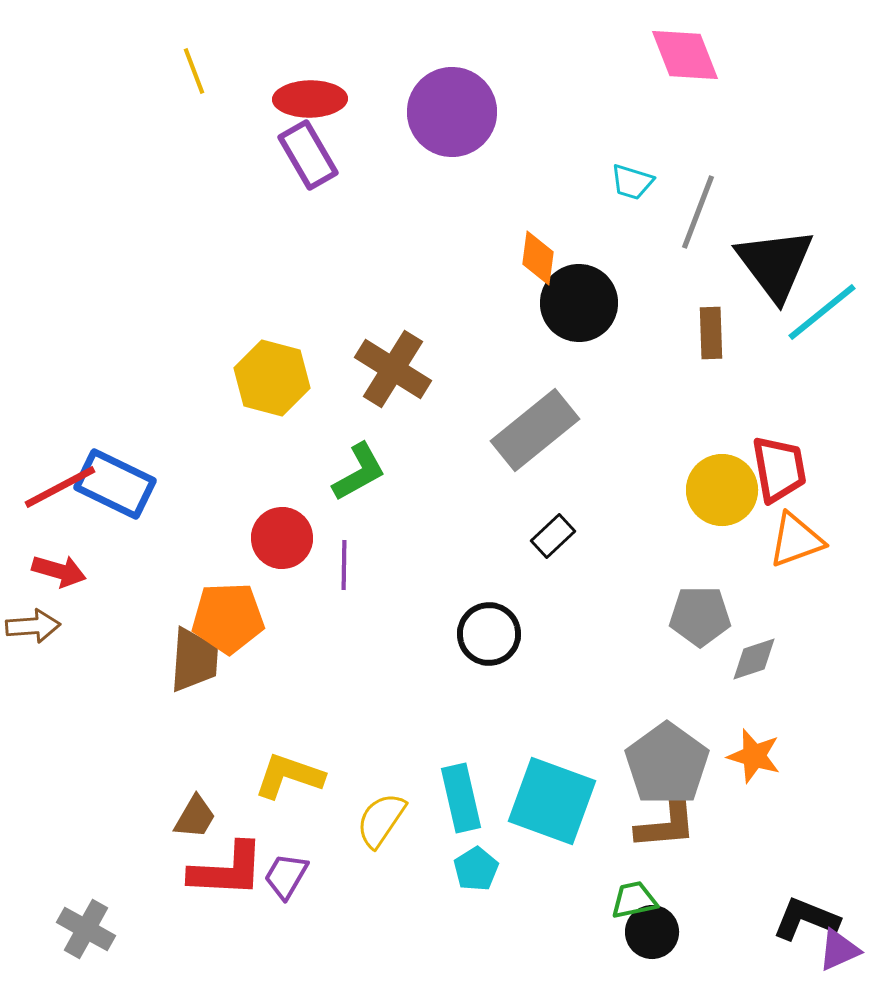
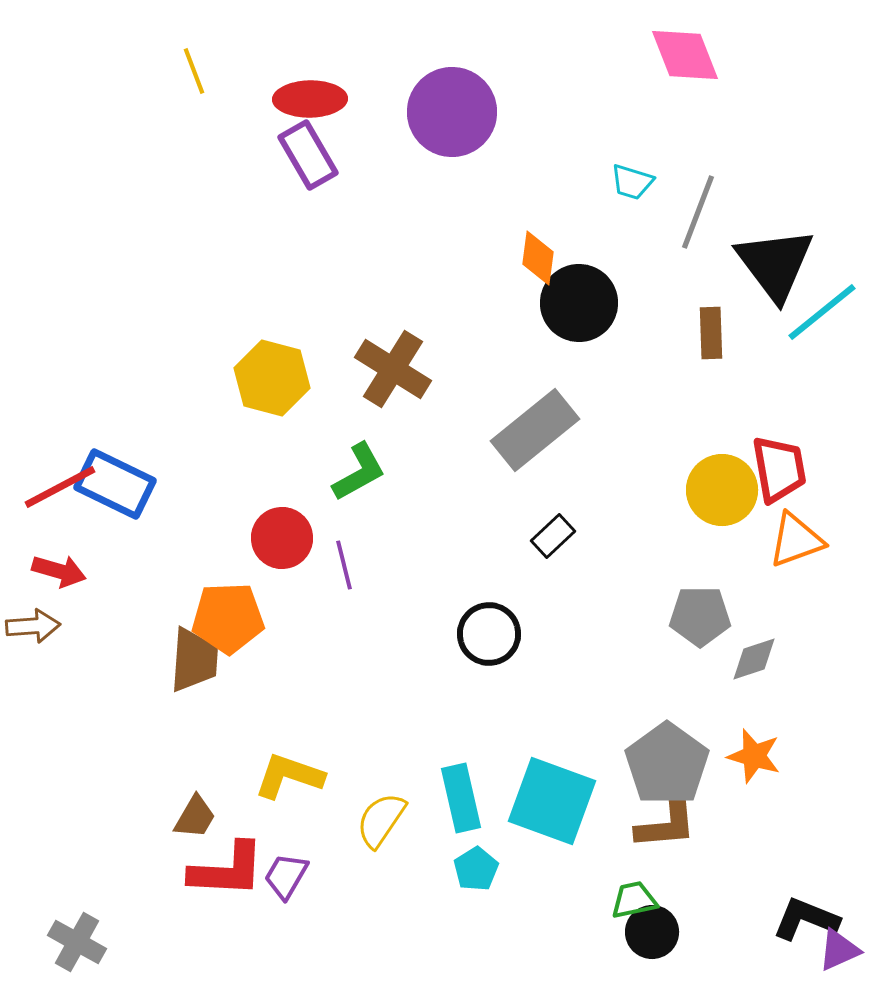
purple line at (344, 565): rotated 15 degrees counterclockwise
gray cross at (86, 929): moved 9 px left, 13 px down
